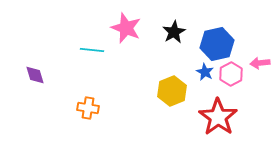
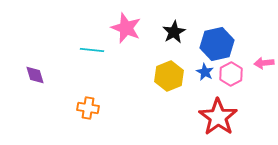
pink arrow: moved 4 px right
yellow hexagon: moved 3 px left, 15 px up
